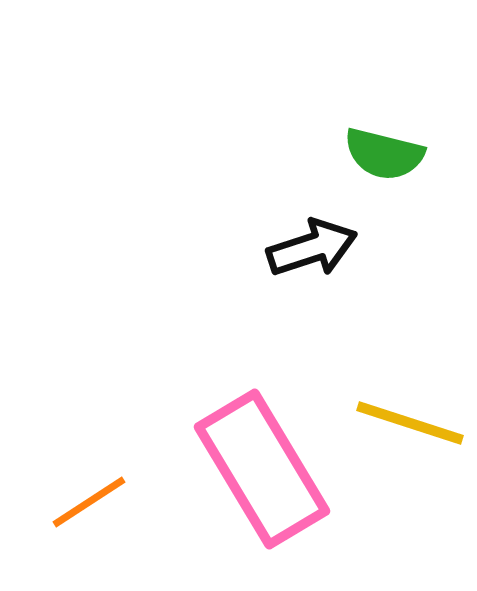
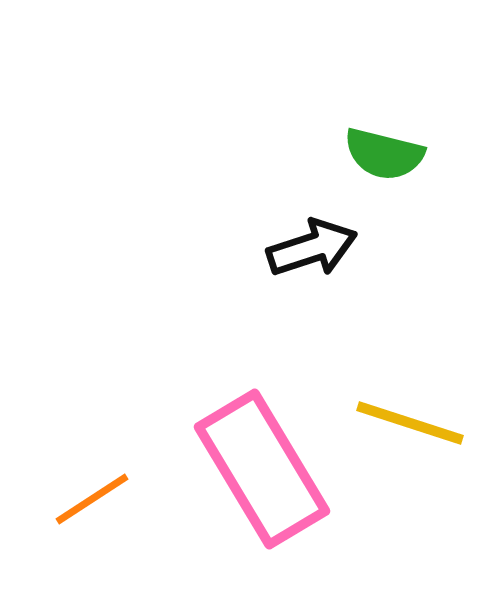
orange line: moved 3 px right, 3 px up
